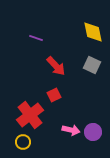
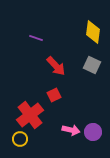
yellow diamond: rotated 20 degrees clockwise
yellow circle: moved 3 px left, 3 px up
